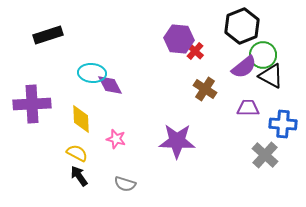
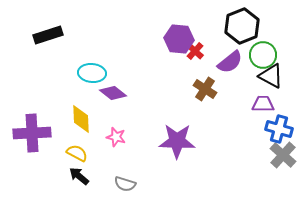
purple semicircle: moved 14 px left, 5 px up
purple diamond: moved 3 px right, 8 px down; rotated 24 degrees counterclockwise
purple cross: moved 29 px down
purple trapezoid: moved 15 px right, 4 px up
blue cross: moved 4 px left, 5 px down; rotated 12 degrees clockwise
pink star: moved 2 px up
gray cross: moved 18 px right
black arrow: rotated 15 degrees counterclockwise
